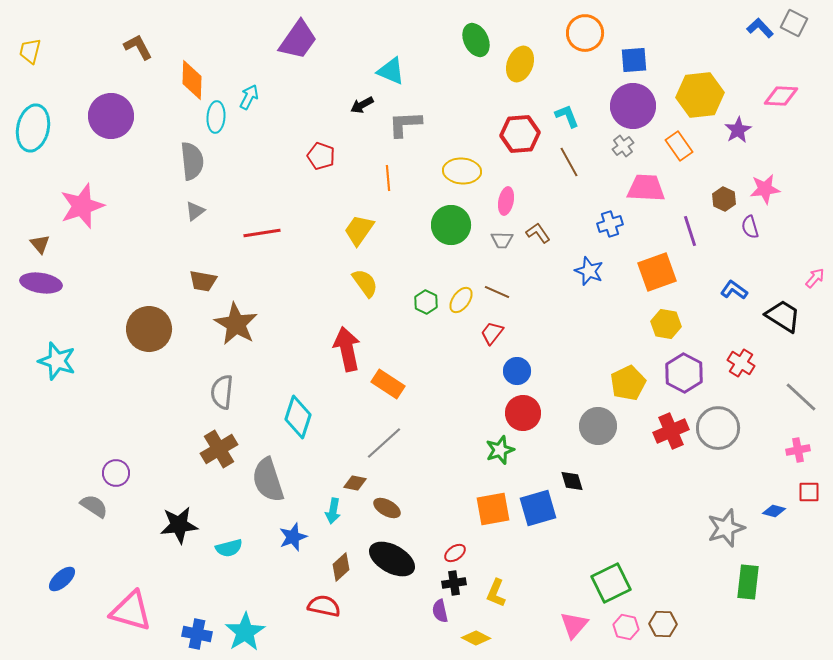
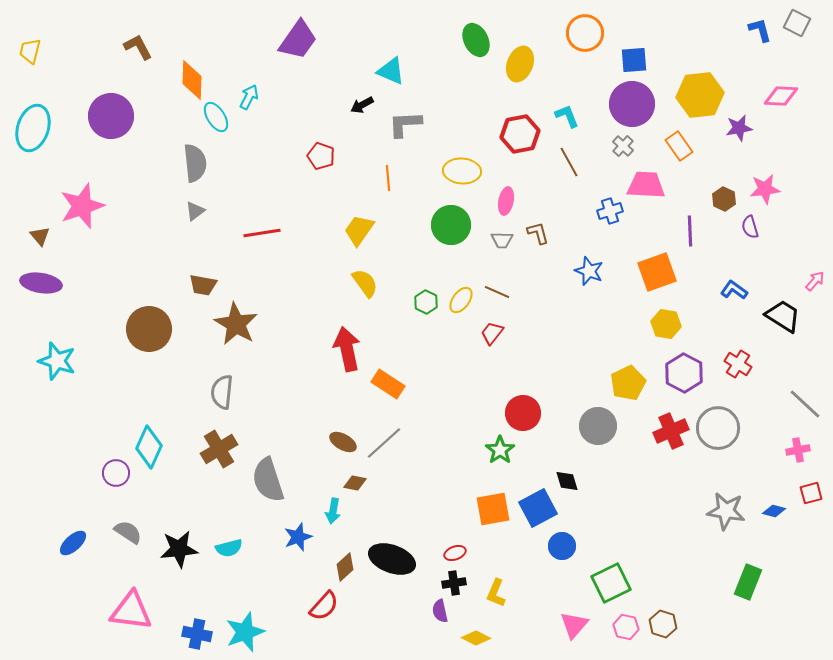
gray square at (794, 23): moved 3 px right
blue L-shape at (760, 28): moved 2 px down; rotated 28 degrees clockwise
purple circle at (633, 106): moved 1 px left, 2 px up
cyan ellipse at (216, 117): rotated 36 degrees counterclockwise
cyan ellipse at (33, 128): rotated 6 degrees clockwise
purple star at (738, 130): moved 1 px right, 2 px up; rotated 20 degrees clockwise
red hexagon at (520, 134): rotated 6 degrees counterclockwise
gray cross at (623, 146): rotated 10 degrees counterclockwise
gray semicircle at (192, 161): moved 3 px right, 2 px down
pink trapezoid at (646, 188): moved 3 px up
blue cross at (610, 224): moved 13 px up
purple line at (690, 231): rotated 16 degrees clockwise
brown L-shape at (538, 233): rotated 20 degrees clockwise
brown triangle at (40, 244): moved 8 px up
pink arrow at (815, 278): moved 3 px down
brown trapezoid at (203, 281): moved 4 px down
red cross at (741, 363): moved 3 px left, 1 px down
blue circle at (517, 371): moved 45 px right, 175 px down
gray line at (801, 397): moved 4 px right, 7 px down
cyan diamond at (298, 417): moved 149 px left, 30 px down; rotated 6 degrees clockwise
green star at (500, 450): rotated 16 degrees counterclockwise
black diamond at (572, 481): moved 5 px left
red square at (809, 492): moved 2 px right, 1 px down; rotated 15 degrees counterclockwise
gray semicircle at (94, 506): moved 34 px right, 26 px down
brown ellipse at (387, 508): moved 44 px left, 66 px up
blue square at (538, 508): rotated 12 degrees counterclockwise
black star at (179, 525): moved 24 px down
gray star at (726, 528): moved 17 px up; rotated 27 degrees clockwise
blue star at (293, 537): moved 5 px right
red ellipse at (455, 553): rotated 15 degrees clockwise
black ellipse at (392, 559): rotated 9 degrees counterclockwise
brown diamond at (341, 567): moved 4 px right
blue ellipse at (62, 579): moved 11 px right, 36 px up
green rectangle at (748, 582): rotated 16 degrees clockwise
red semicircle at (324, 606): rotated 120 degrees clockwise
pink triangle at (131, 611): rotated 9 degrees counterclockwise
brown hexagon at (663, 624): rotated 16 degrees clockwise
cyan star at (245, 632): rotated 12 degrees clockwise
